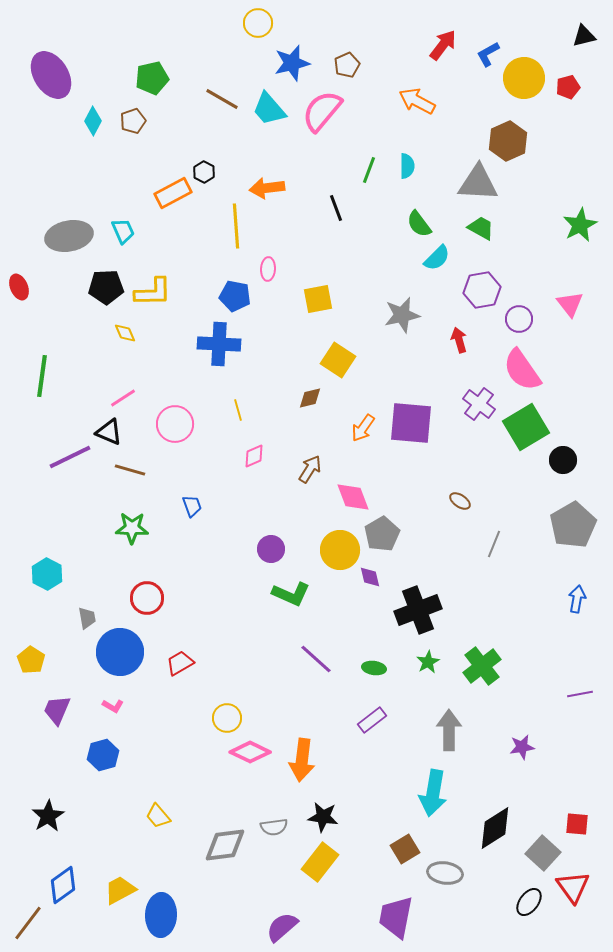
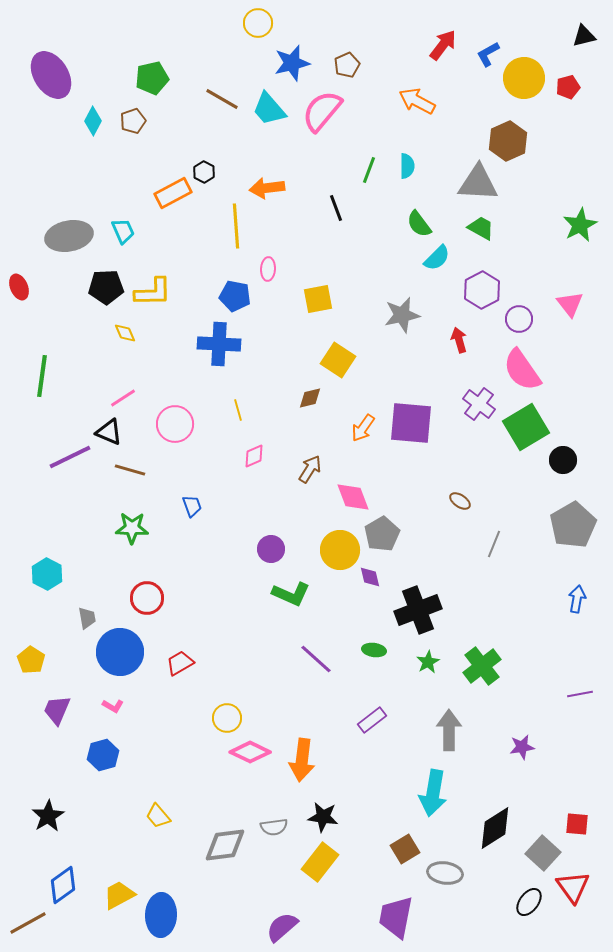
purple hexagon at (482, 290): rotated 18 degrees counterclockwise
green ellipse at (374, 668): moved 18 px up
yellow trapezoid at (120, 890): moved 1 px left, 5 px down
brown line at (28, 923): rotated 24 degrees clockwise
